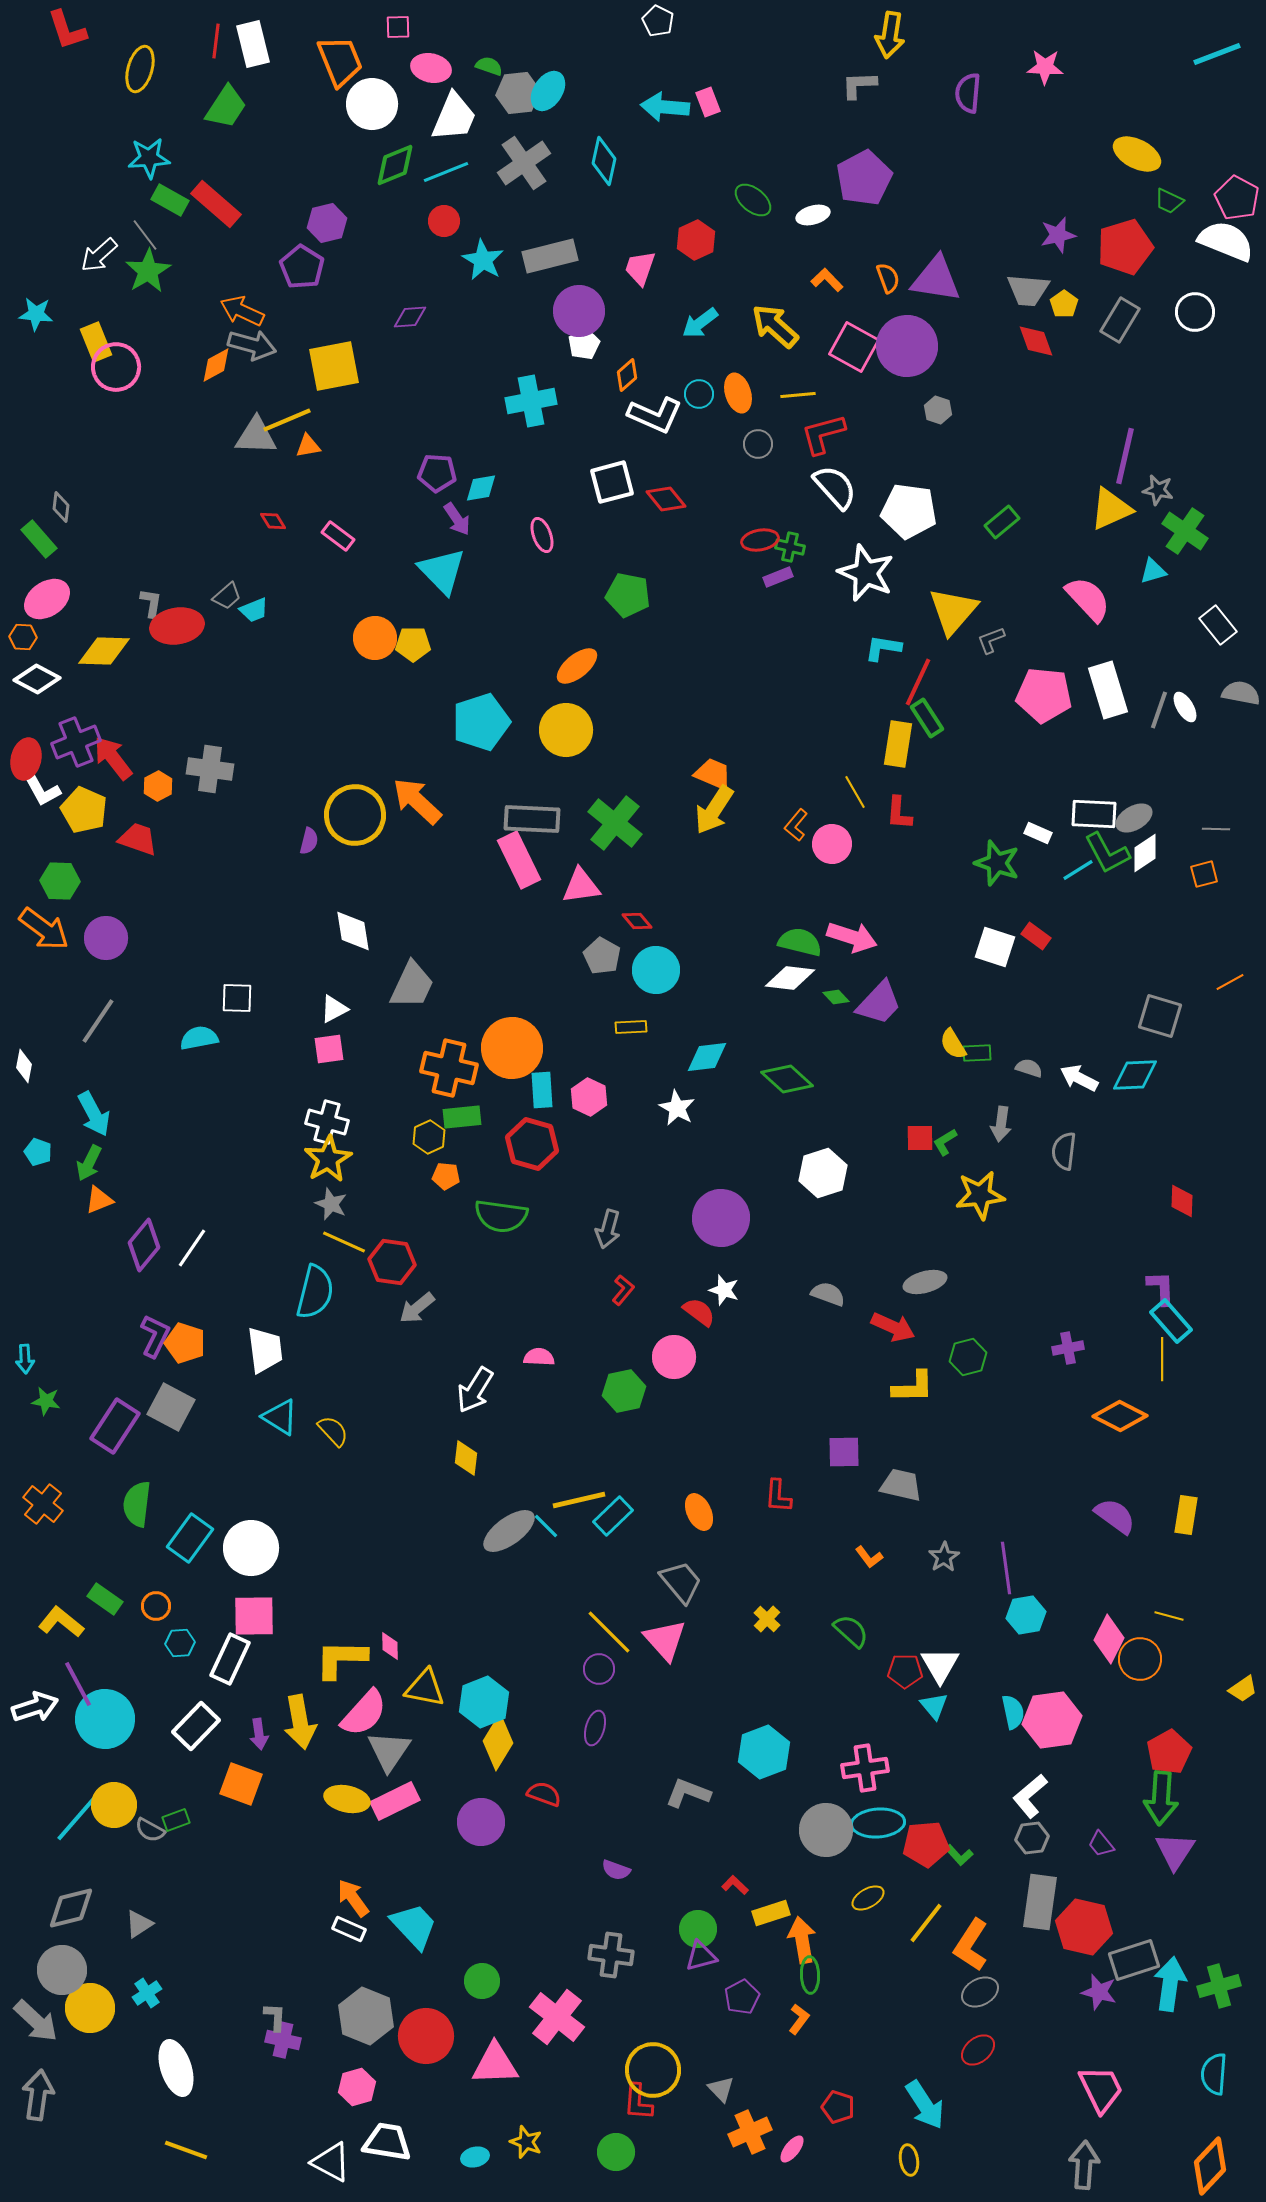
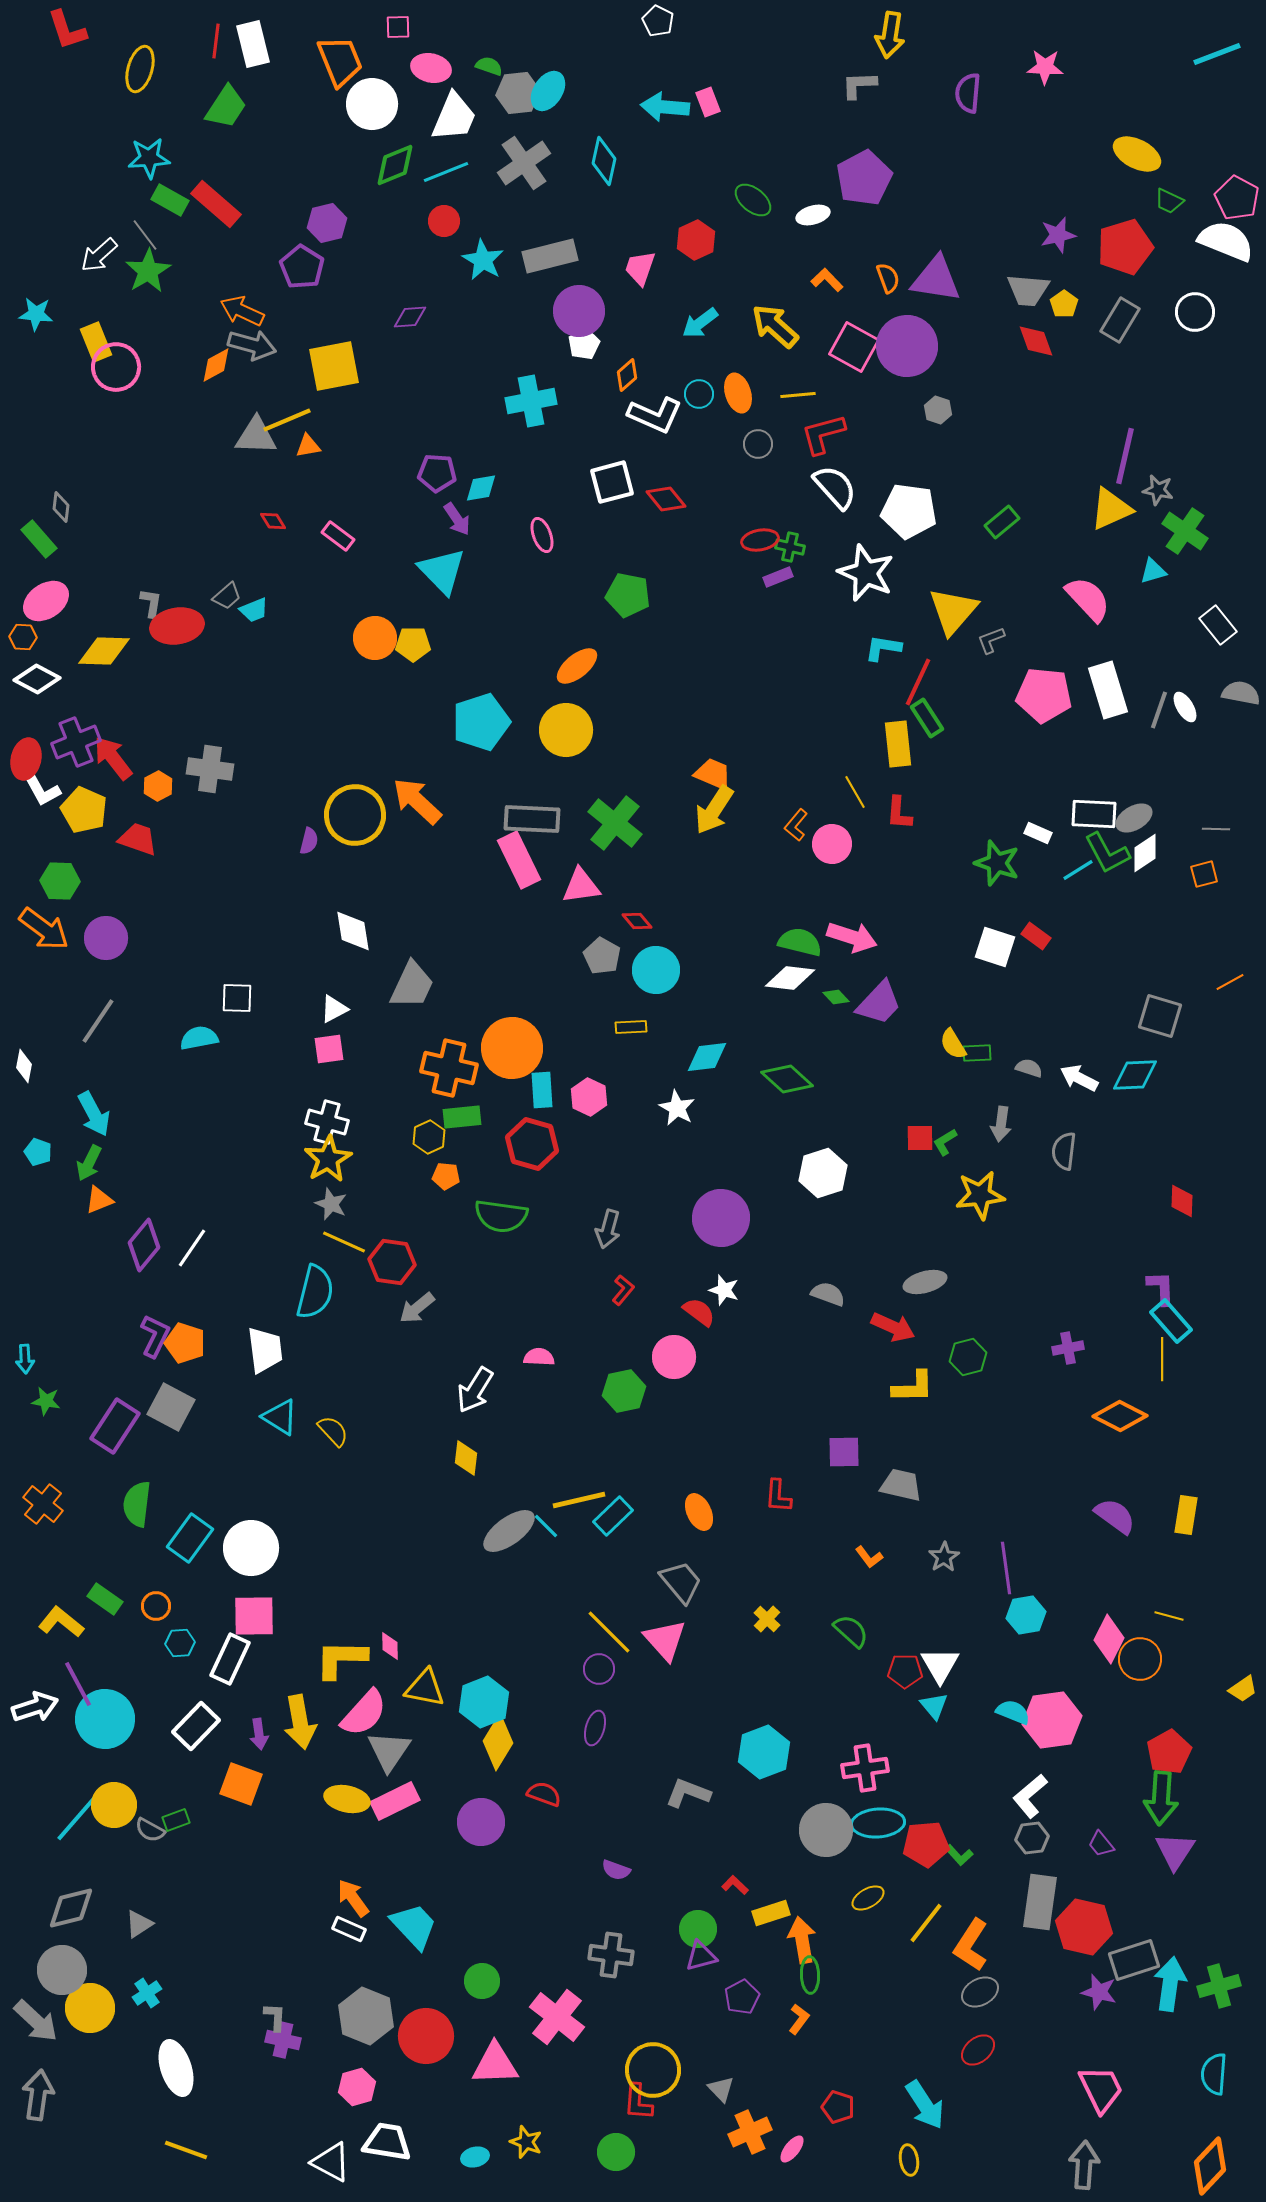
pink ellipse at (47, 599): moved 1 px left, 2 px down
yellow rectangle at (898, 744): rotated 15 degrees counterclockwise
cyan semicircle at (1013, 1712): rotated 56 degrees counterclockwise
